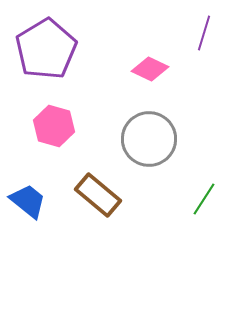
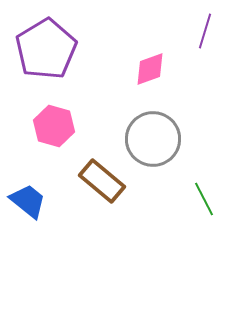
purple line: moved 1 px right, 2 px up
pink diamond: rotated 45 degrees counterclockwise
gray circle: moved 4 px right
brown rectangle: moved 4 px right, 14 px up
green line: rotated 60 degrees counterclockwise
